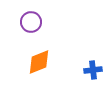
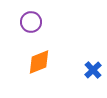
blue cross: rotated 36 degrees counterclockwise
